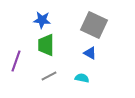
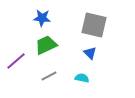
blue star: moved 2 px up
gray square: rotated 12 degrees counterclockwise
green trapezoid: rotated 65 degrees clockwise
blue triangle: rotated 16 degrees clockwise
purple line: rotated 30 degrees clockwise
